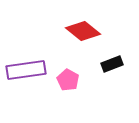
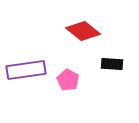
black rectangle: rotated 25 degrees clockwise
